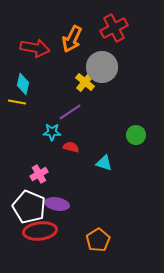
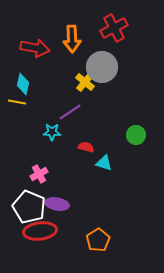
orange arrow: rotated 28 degrees counterclockwise
red semicircle: moved 15 px right
